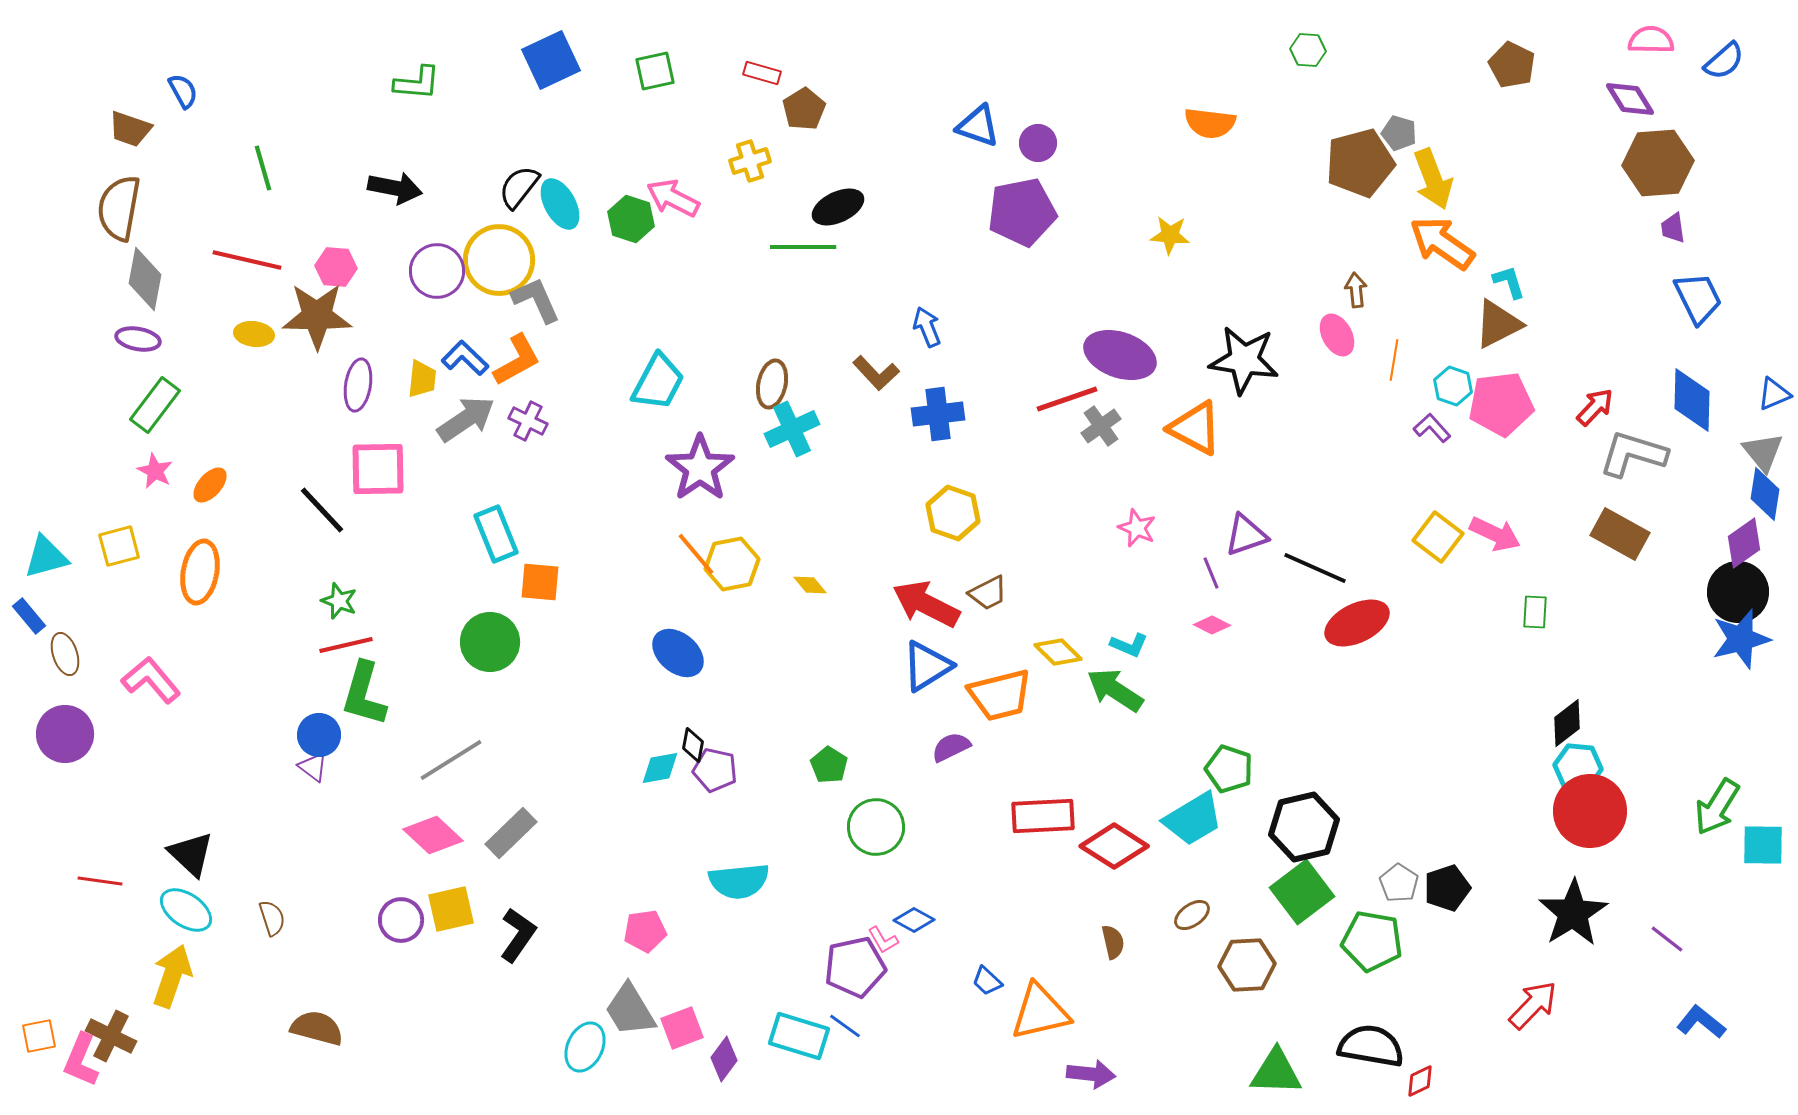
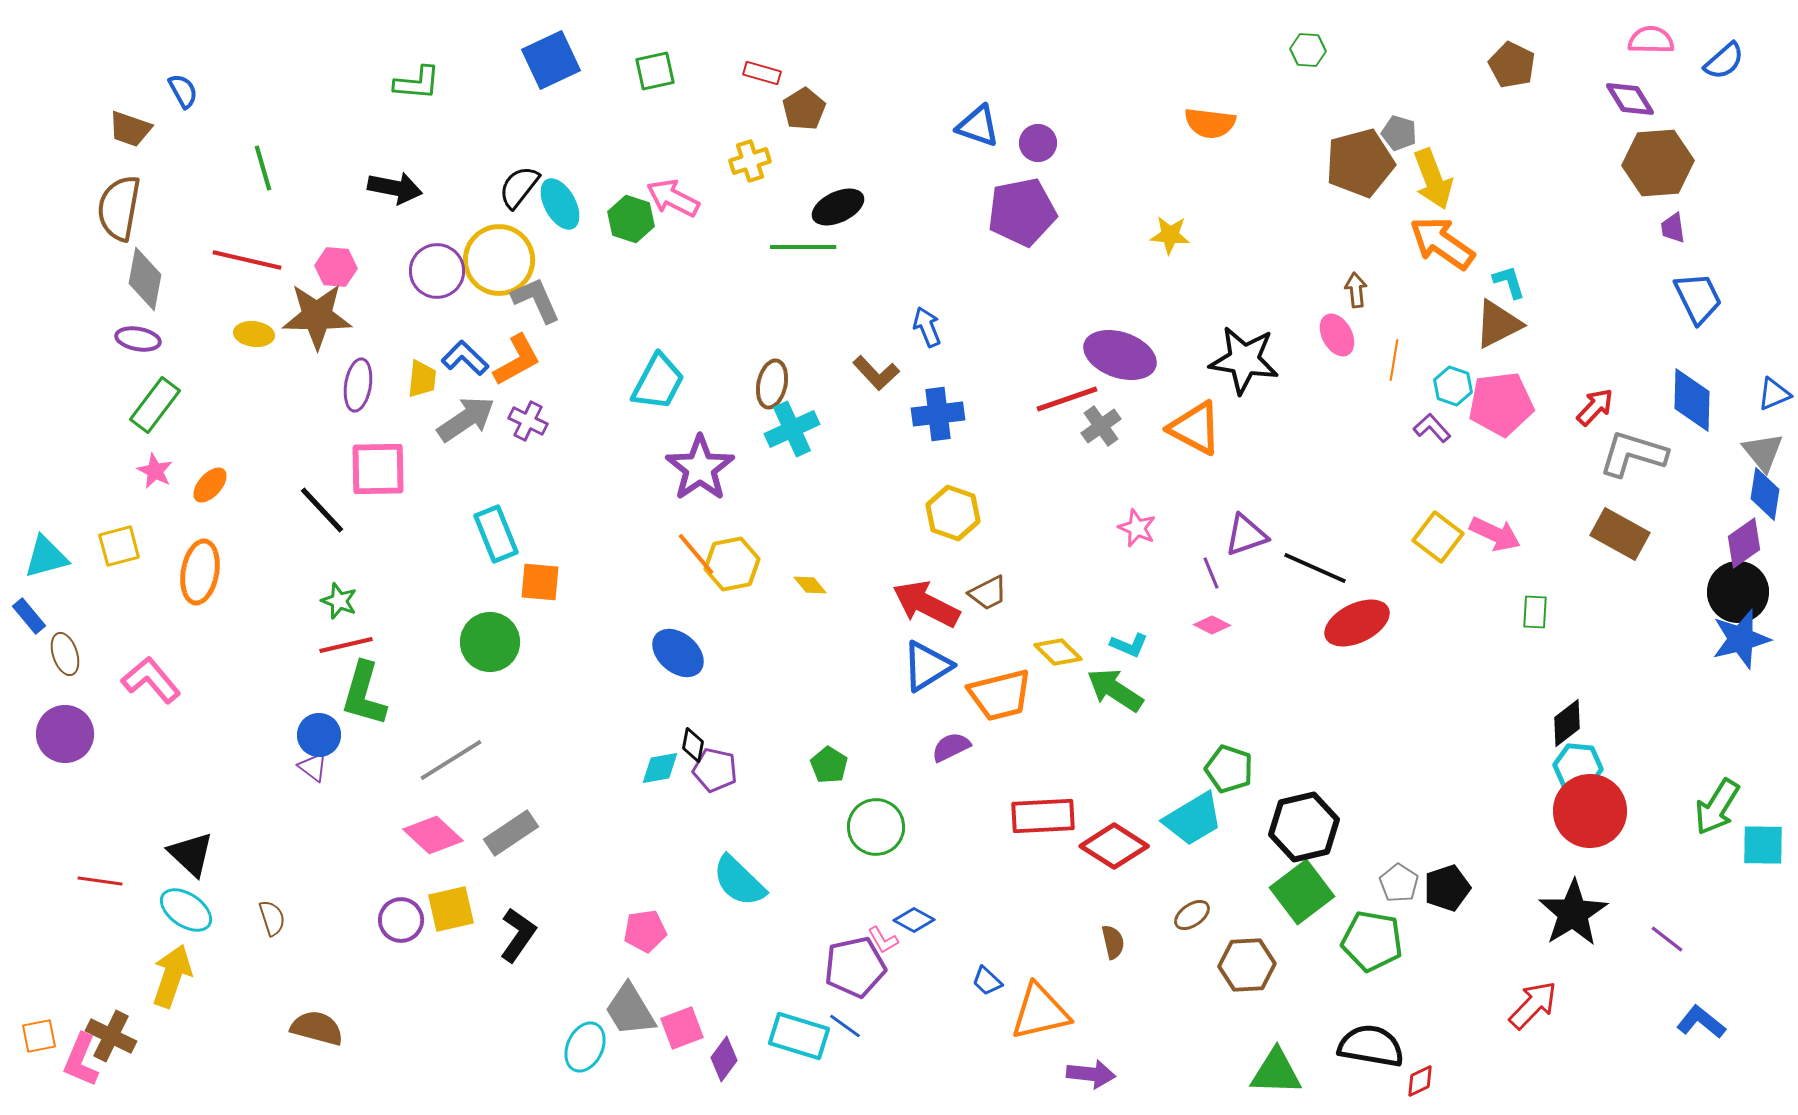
gray rectangle at (511, 833): rotated 10 degrees clockwise
cyan semicircle at (739, 881): rotated 50 degrees clockwise
